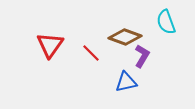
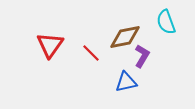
brown diamond: rotated 32 degrees counterclockwise
